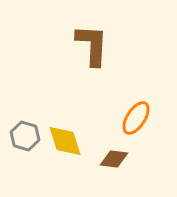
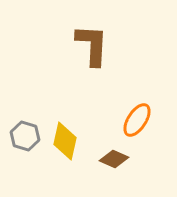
orange ellipse: moved 1 px right, 2 px down
yellow diamond: rotated 30 degrees clockwise
brown diamond: rotated 16 degrees clockwise
